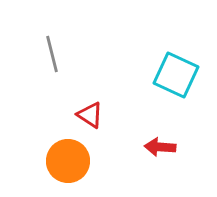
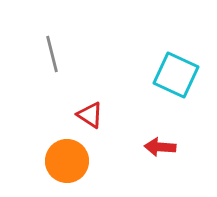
orange circle: moved 1 px left
